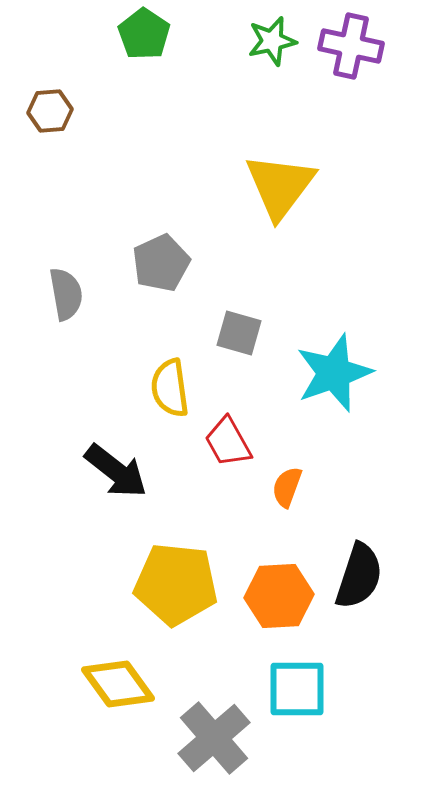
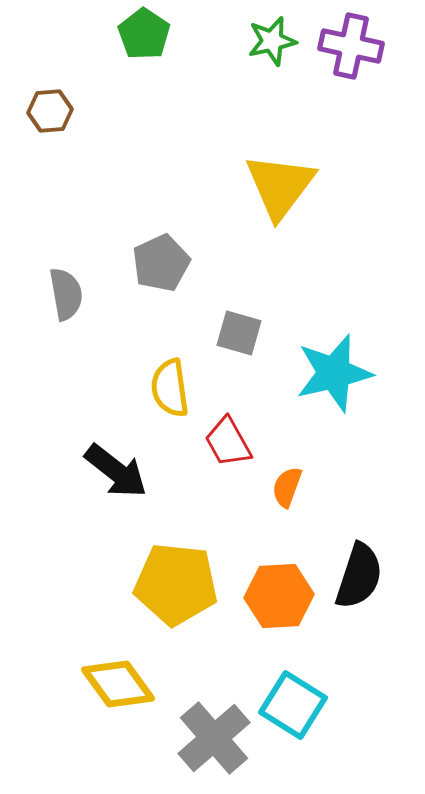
cyan star: rotated 6 degrees clockwise
cyan square: moved 4 px left, 16 px down; rotated 32 degrees clockwise
